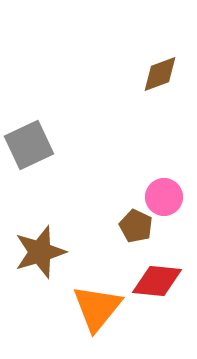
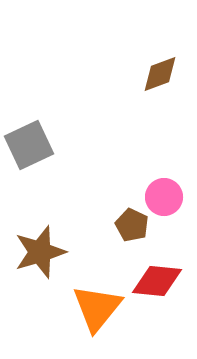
brown pentagon: moved 4 px left, 1 px up
